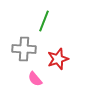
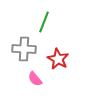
green line: moved 1 px down
red star: rotated 25 degrees counterclockwise
